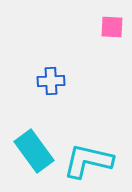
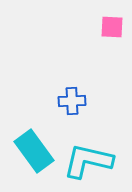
blue cross: moved 21 px right, 20 px down
